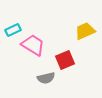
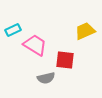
pink trapezoid: moved 2 px right
red square: rotated 30 degrees clockwise
